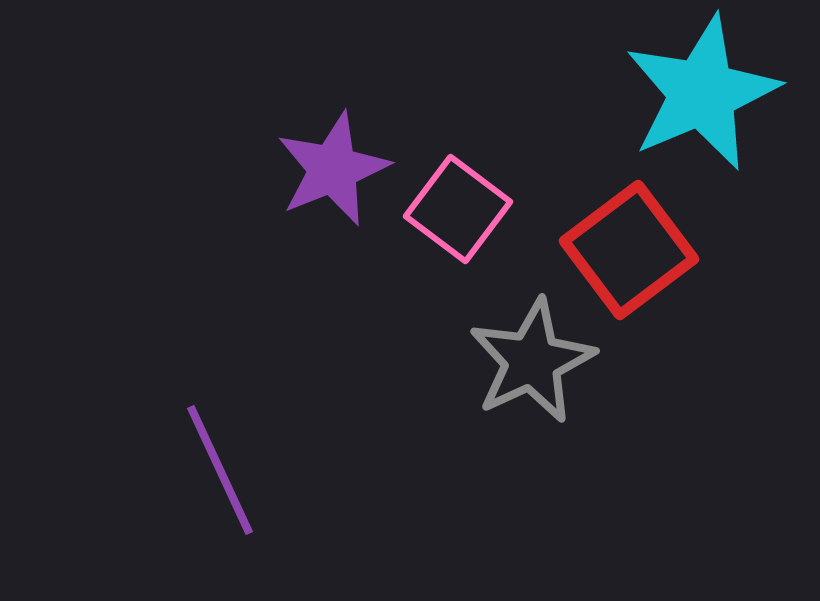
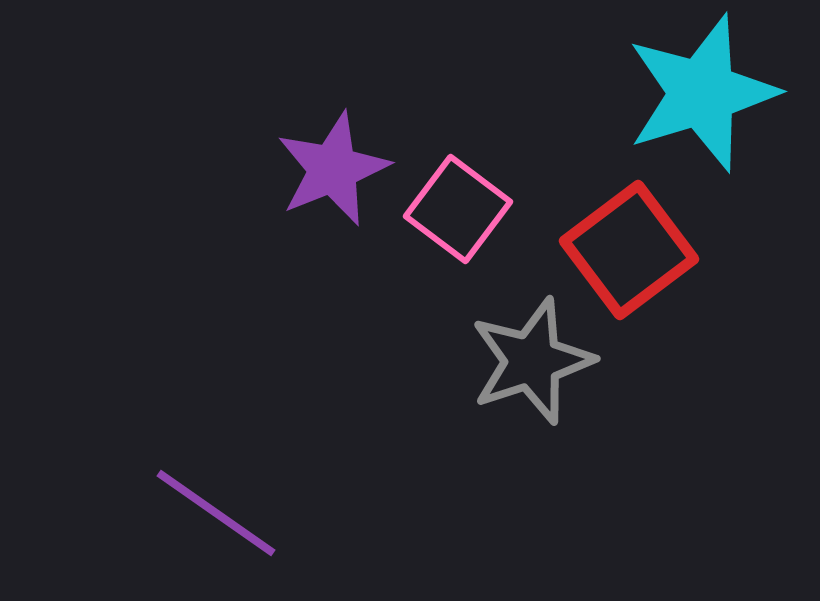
cyan star: rotated 6 degrees clockwise
gray star: rotated 7 degrees clockwise
purple line: moved 4 px left, 43 px down; rotated 30 degrees counterclockwise
